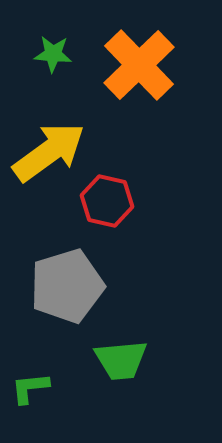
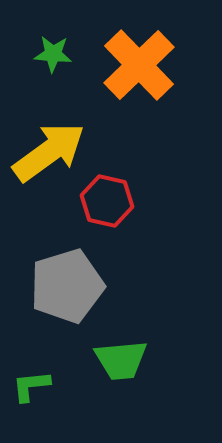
green L-shape: moved 1 px right, 2 px up
